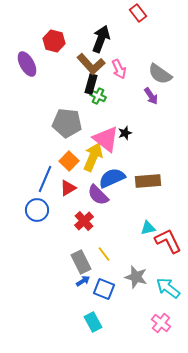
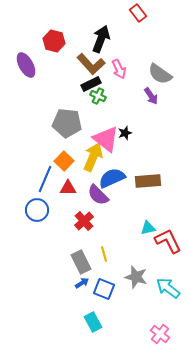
purple ellipse: moved 1 px left, 1 px down
black rectangle: rotated 48 degrees clockwise
orange square: moved 5 px left
red triangle: rotated 30 degrees clockwise
yellow line: rotated 21 degrees clockwise
blue arrow: moved 1 px left, 2 px down
pink cross: moved 1 px left, 11 px down
